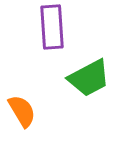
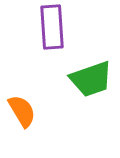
green trapezoid: moved 2 px right, 1 px down; rotated 9 degrees clockwise
